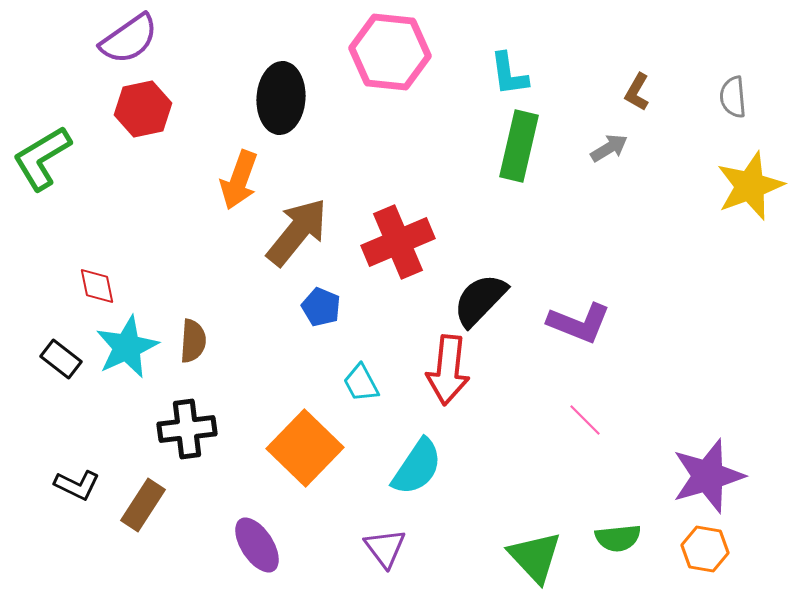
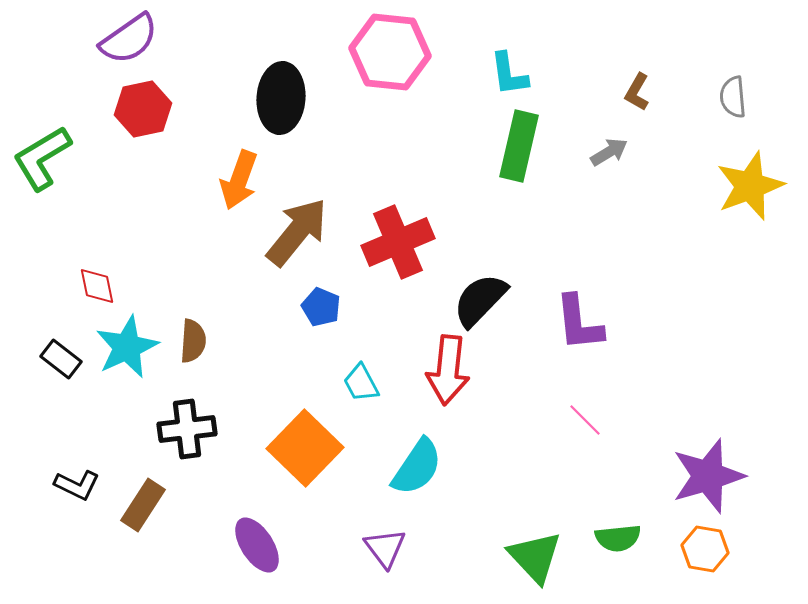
gray arrow: moved 4 px down
purple L-shape: rotated 62 degrees clockwise
